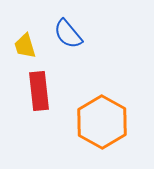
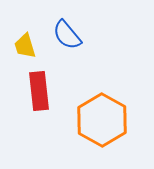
blue semicircle: moved 1 px left, 1 px down
orange hexagon: moved 2 px up
